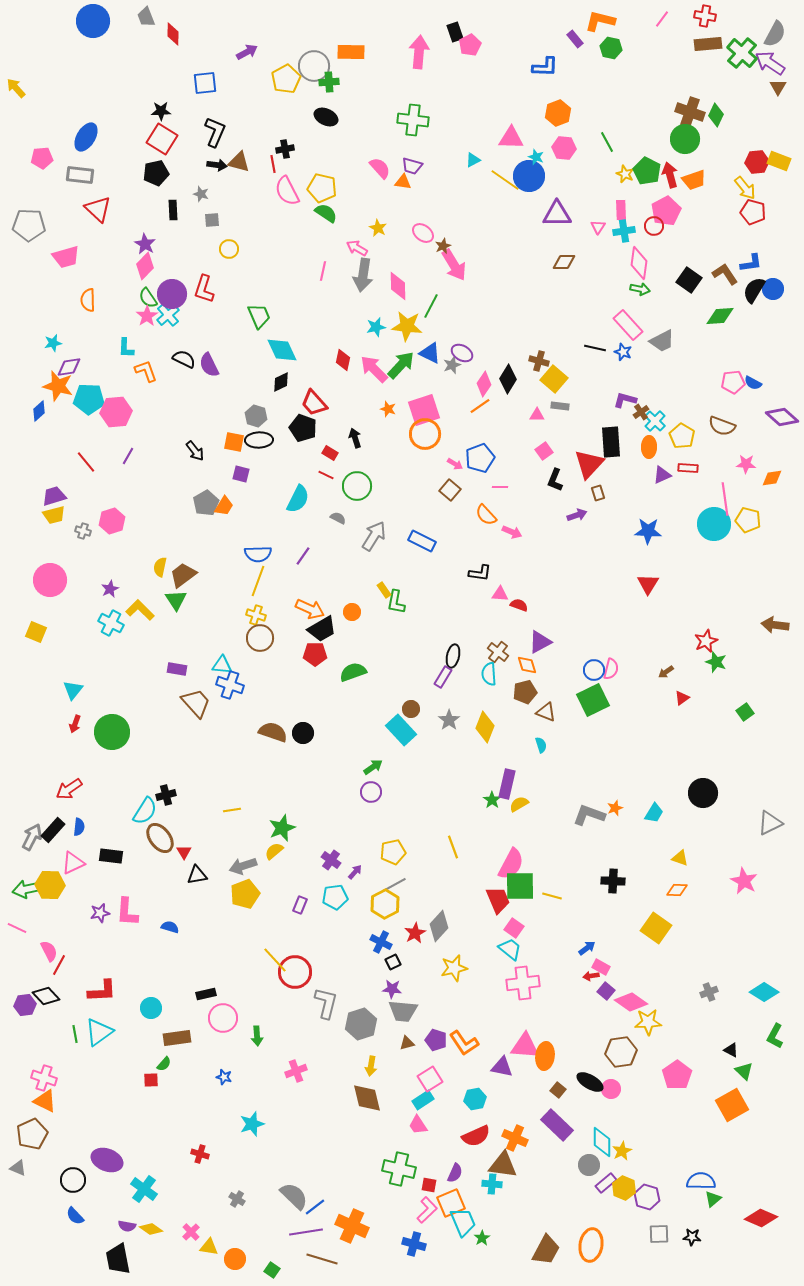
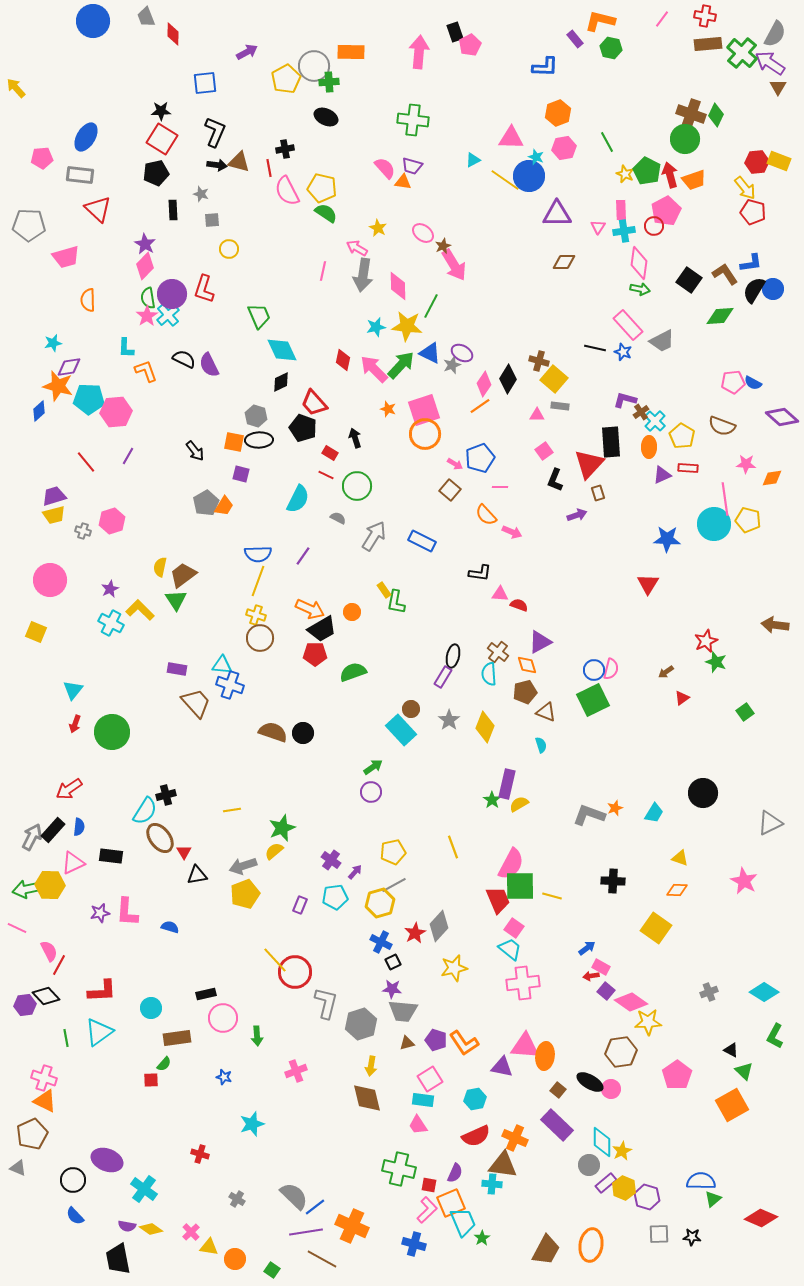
brown cross at (690, 112): moved 1 px right, 2 px down
pink hexagon at (564, 148): rotated 15 degrees counterclockwise
red line at (273, 164): moved 4 px left, 4 px down
pink semicircle at (380, 168): moved 5 px right
green semicircle at (148, 298): rotated 25 degrees clockwise
blue star at (648, 531): moved 19 px right, 8 px down
yellow hexagon at (385, 904): moved 5 px left, 1 px up; rotated 12 degrees clockwise
green line at (75, 1034): moved 9 px left, 4 px down
cyan rectangle at (423, 1100): rotated 40 degrees clockwise
brown line at (322, 1259): rotated 12 degrees clockwise
